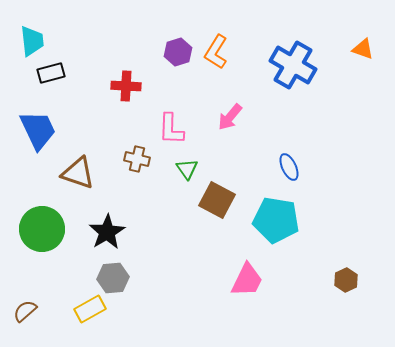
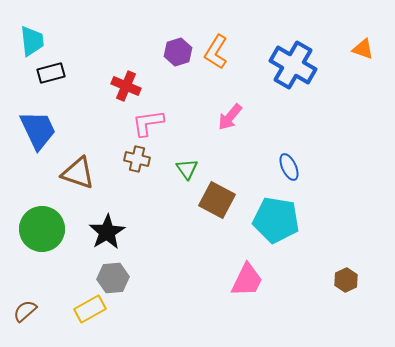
red cross: rotated 20 degrees clockwise
pink L-shape: moved 23 px left, 6 px up; rotated 80 degrees clockwise
